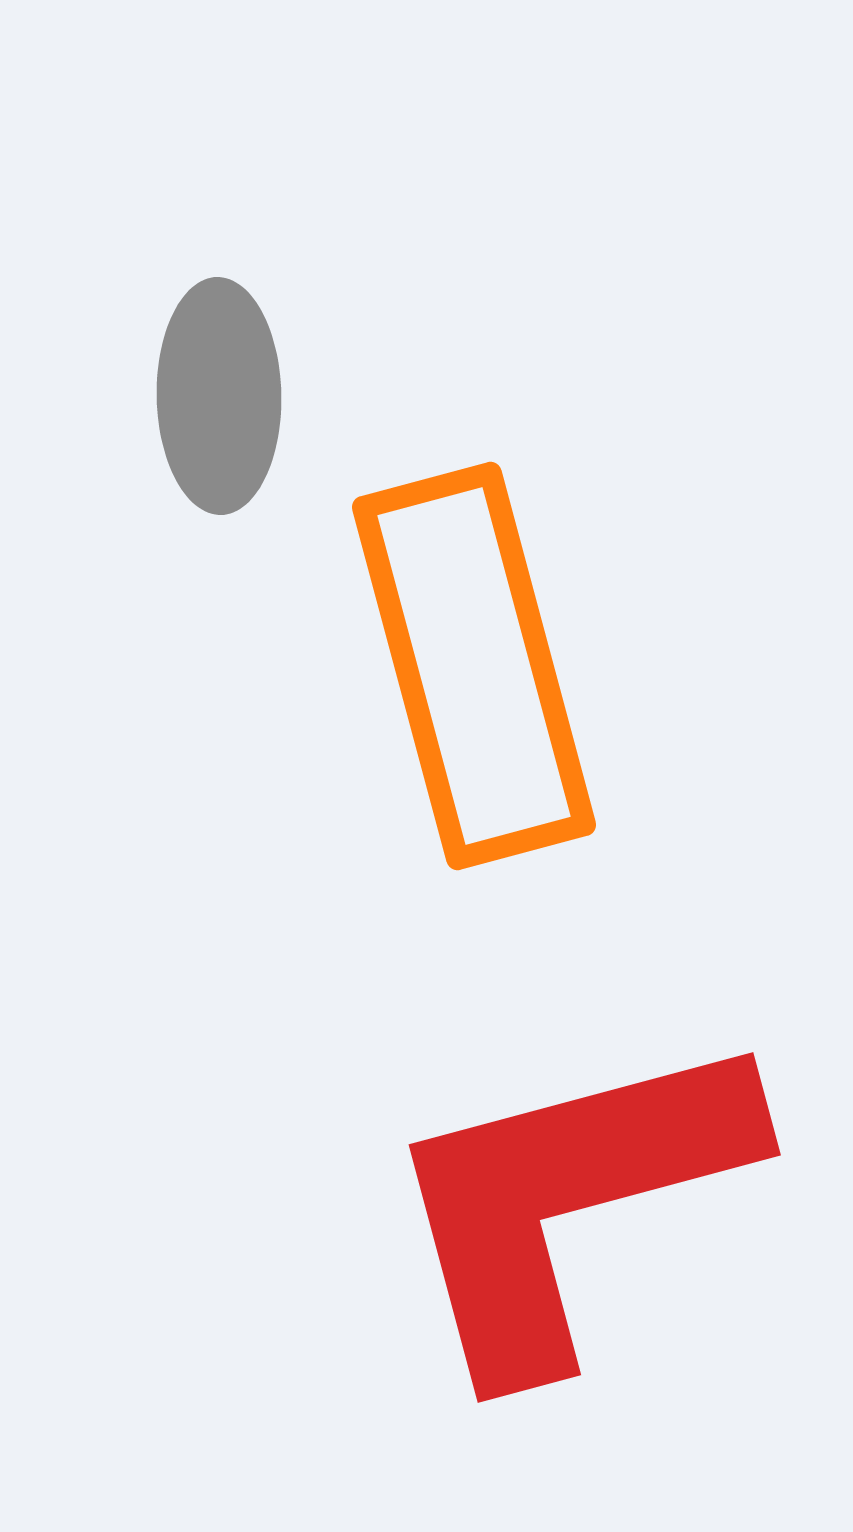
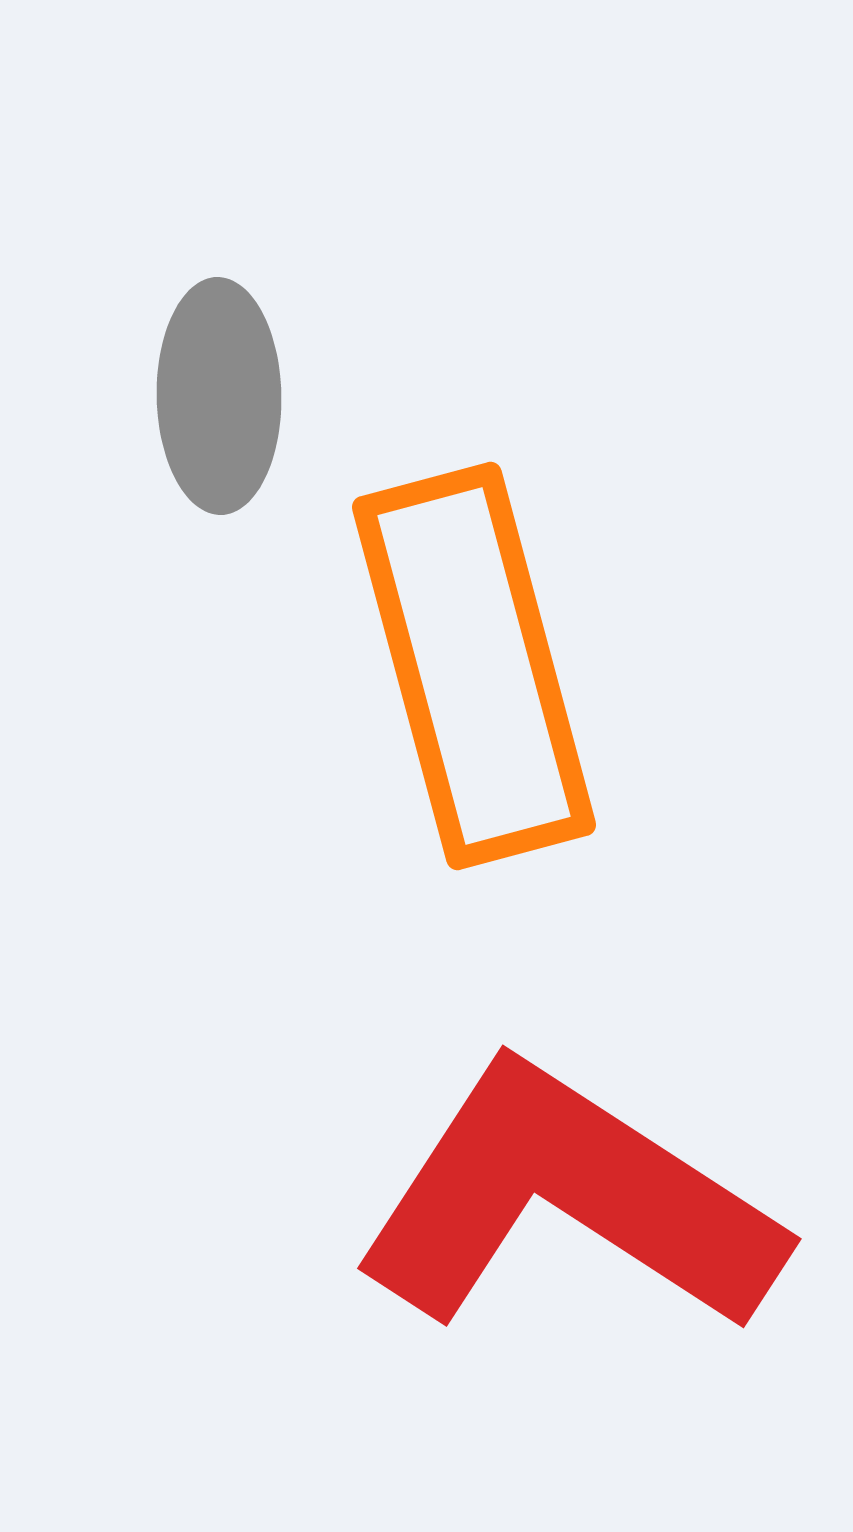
red L-shape: rotated 48 degrees clockwise
